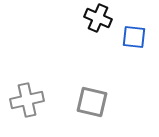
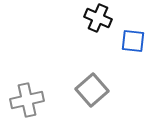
blue square: moved 1 px left, 4 px down
gray square: moved 12 px up; rotated 36 degrees clockwise
